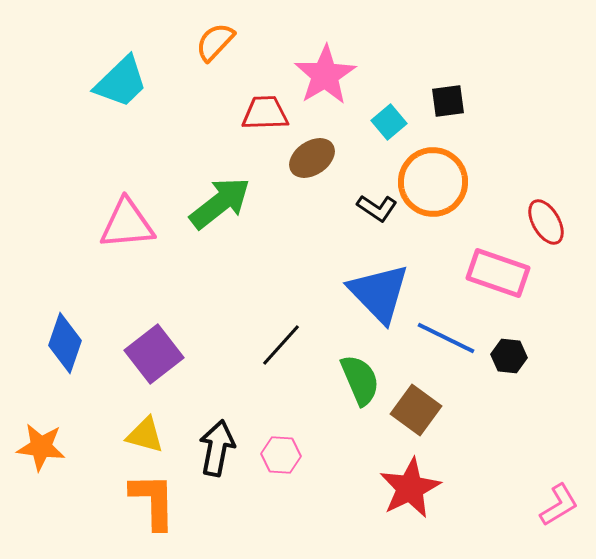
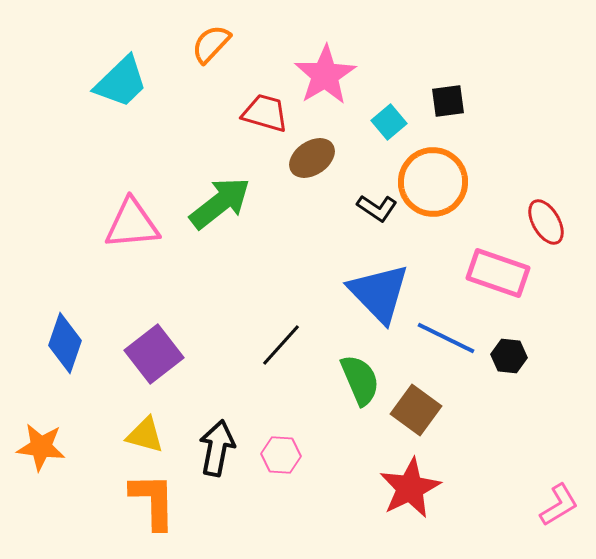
orange semicircle: moved 4 px left, 2 px down
red trapezoid: rotated 18 degrees clockwise
pink triangle: moved 5 px right
